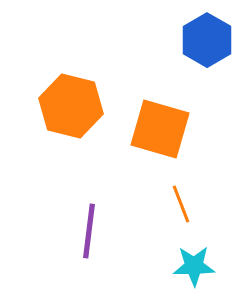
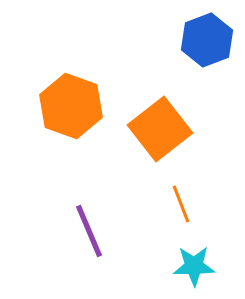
blue hexagon: rotated 9 degrees clockwise
orange hexagon: rotated 6 degrees clockwise
orange square: rotated 36 degrees clockwise
purple line: rotated 30 degrees counterclockwise
